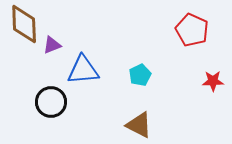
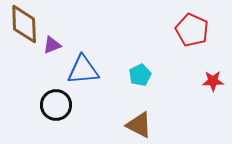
black circle: moved 5 px right, 3 px down
